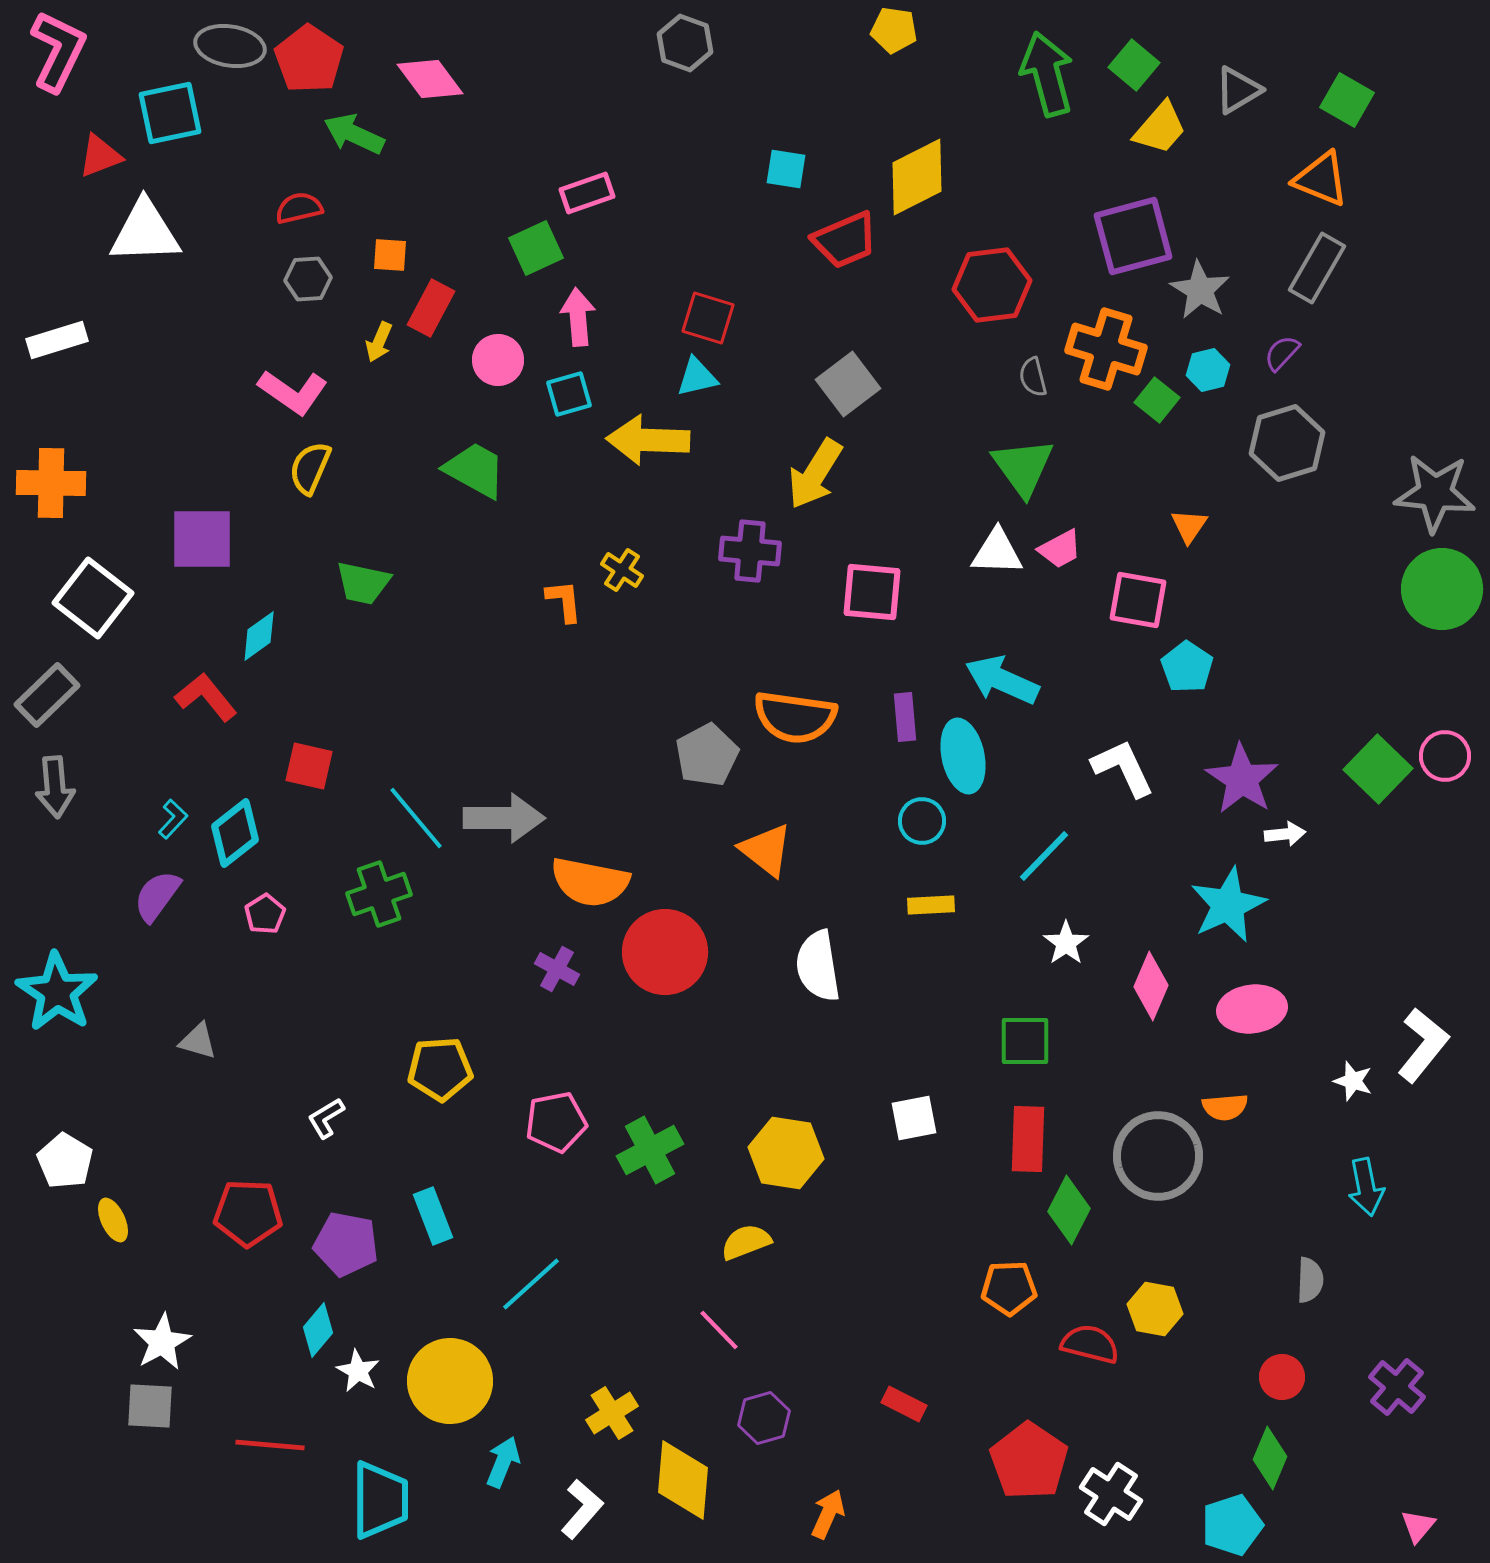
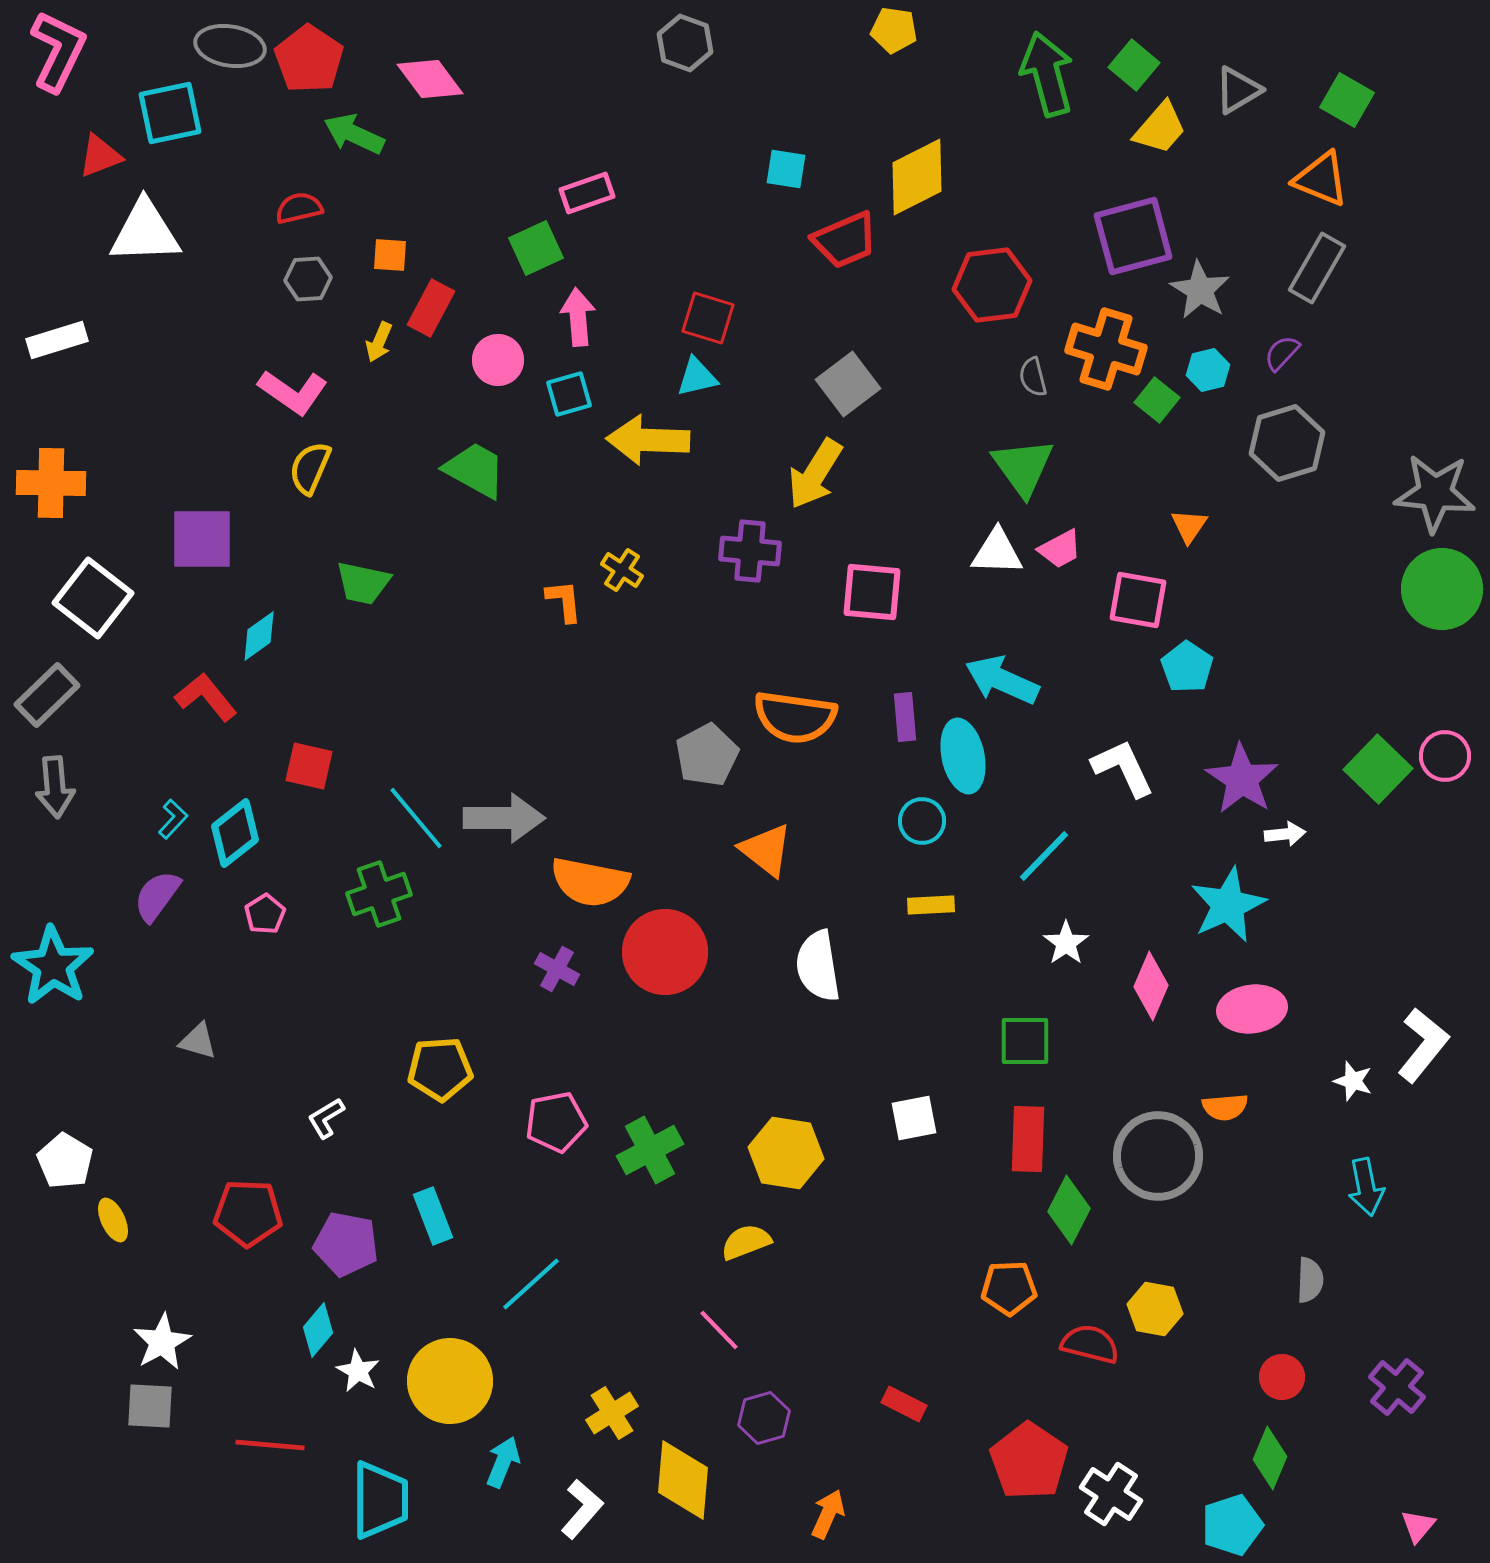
cyan star at (57, 992): moved 4 px left, 26 px up
